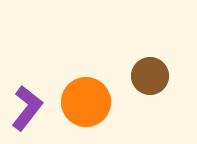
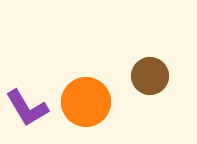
purple L-shape: rotated 111 degrees clockwise
